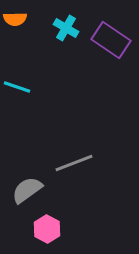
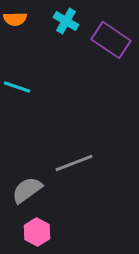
cyan cross: moved 7 px up
pink hexagon: moved 10 px left, 3 px down
